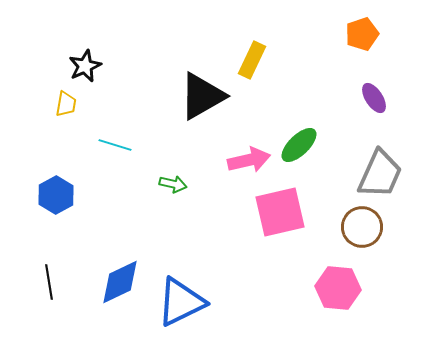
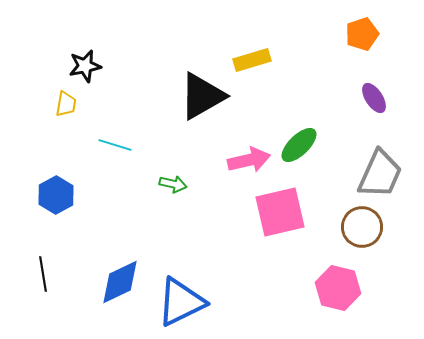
yellow rectangle: rotated 48 degrees clockwise
black star: rotated 12 degrees clockwise
black line: moved 6 px left, 8 px up
pink hexagon: rotated 9 degrees clockwise
